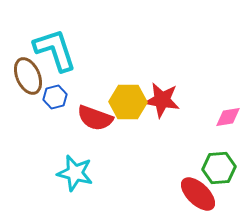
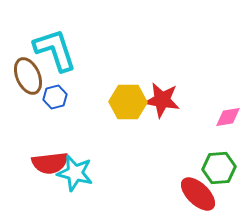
red semicircle: moved 45 px left, 45 px down; rotated 27 degrees counterclockwise
